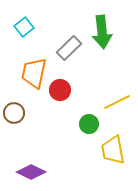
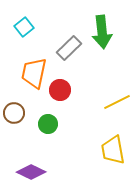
green circle: moved 41 px left
